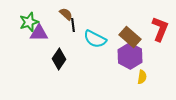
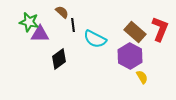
brown semicircle: moved 4 px left, 2 px up
green star: rotated 30 degrees clockwise
purple triangle: moved 1 px right, 1 px down
brown rectangle: moved 5 px right, 5 px up
black diamond: rotated 20 degrees clockwise
yellow semicircle: rotated 40 degrees counterclockwise
